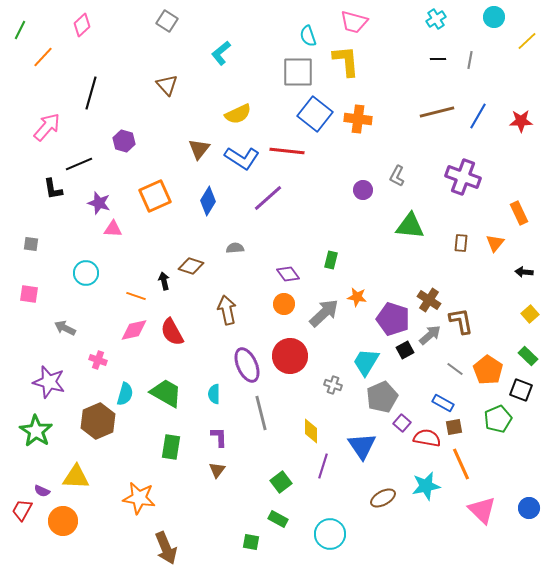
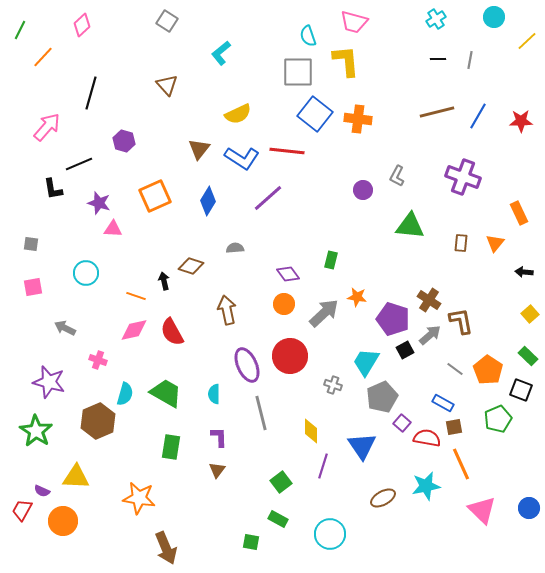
pink square at (29, 294): moved 4 px right, 7 px up; rotated 18 degrees counterclockwise
